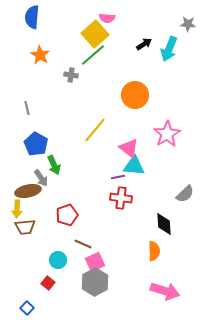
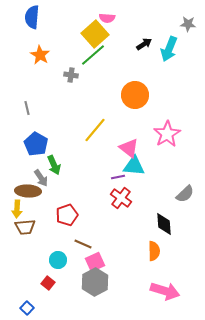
brown ellipse: rotated 15 degrees clockwise
red cross: rotated 30 degrees clockwise
